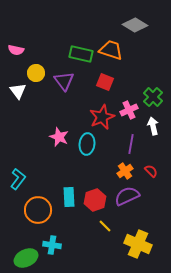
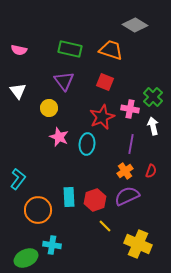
pink semicircle: moved 3 px right
green rectangle: moved 11 px left, 5 px up
yellow circle: moved 13 px right, 35 px down
pink cross: moved 1 px right, 1 px up; rotated 36 degrees clockwise
red semicircle: rotated 64 degrees clockwise
